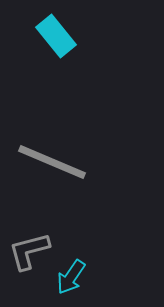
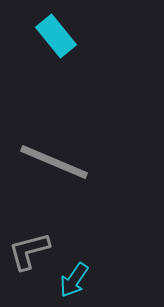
gray line: moved 2 px right
cyan arrow: moved 3 px right, 3 px down
